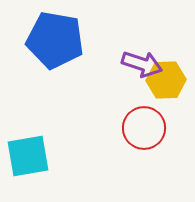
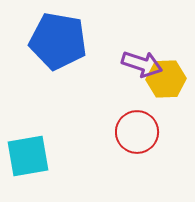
blue pentagon: moved 3 px right, 1 px down
yellow hexagon: moved 1 px up
red circle: moved 7 px left, 4 px down
